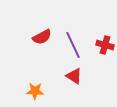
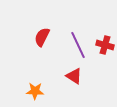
red semicircle: rotated 144 degrees clockwise
purple line: moved 5 px right
